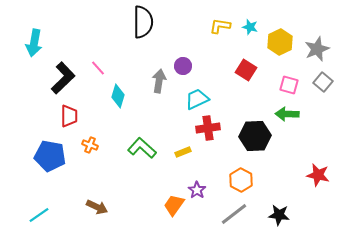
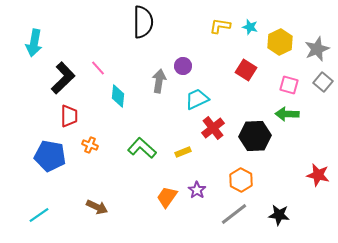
cyan diamond: rotated 10 degrees counterclockwise
red cross: moved 5 px right; rotated 30 degrees counterclockwise
orange trapezoid: moved 7 px left, 8 px up
